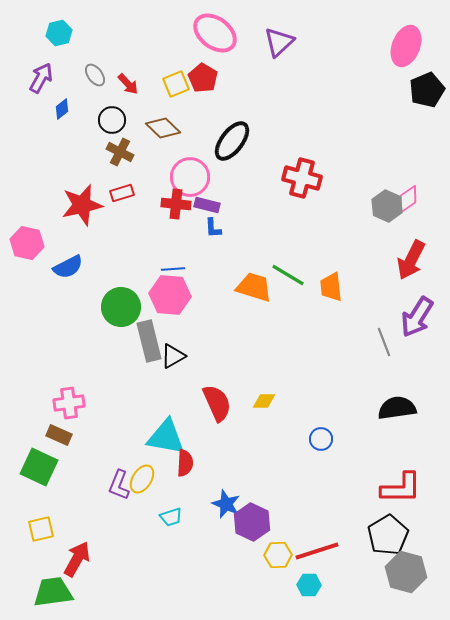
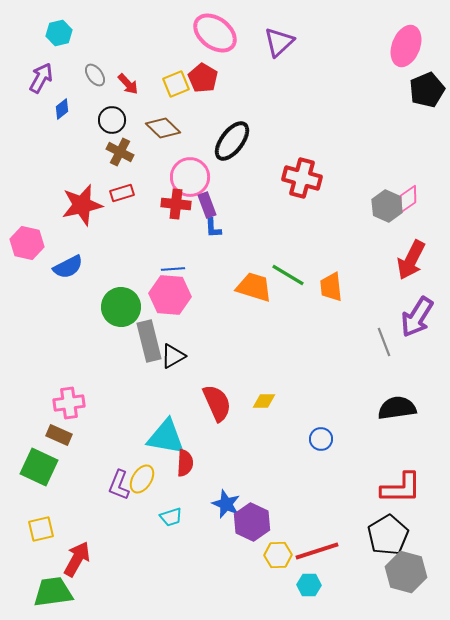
purple rectangle at (207, 205): rotated 55 degrees clockwise
